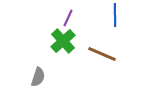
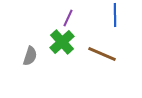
green cross: moved 1 px left, 1 px down
gray semicircle: moved 8 px left, 21 px up
